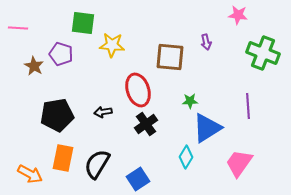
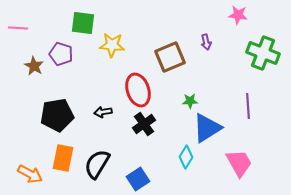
brown square: rotated 28 degrees counterclockwise
black cross: moved 2 px left
pink trapezoid: rotated 116 degrees clockwise
